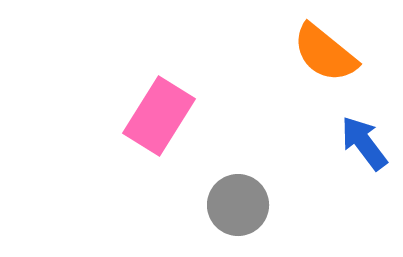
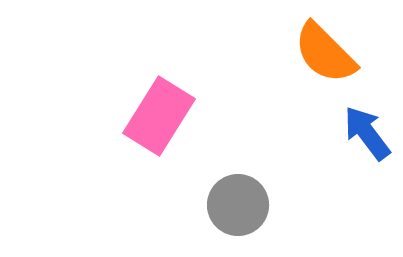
orange semicircle: rotated 6 degrees clockwise
blue arrow: moved 3 px right, 10 px up
